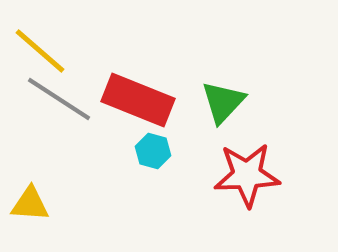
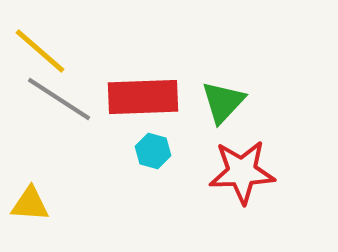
red rectangle: moved 5 px right, 3 px up; rotated 24 degrees counterclockwise
red star: moved 5 px left, 3 px up
